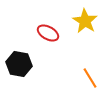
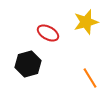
yellow star: moved 1 px right, 1 px down; rotated 25 degrees clockwise
black hexagon: moved 9 px right; rotated 25 degrees counterclockwise
